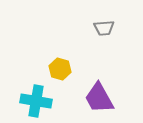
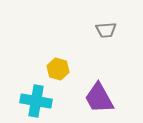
gray trapezoid: moved 2 px right, 2 px down
yellow hexagon: moved 2 px left
